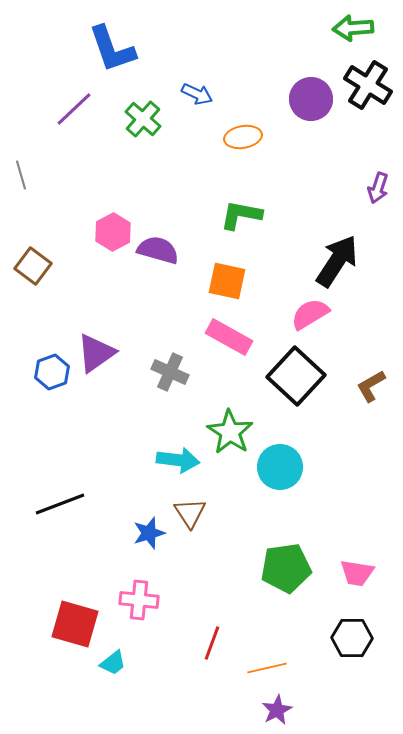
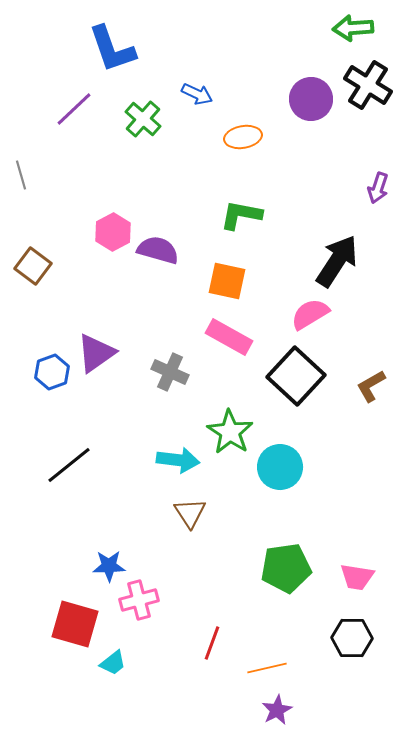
black line: moved 9 px right, 39 px up; rotated 18 degrees counterclockwise
blue star: moved 40 px left, 33 px down; rotated 16 degrees clockwise
pink trapezoid: moved 4 px down
pink cross: rotated 21 degrees counterclockwise
